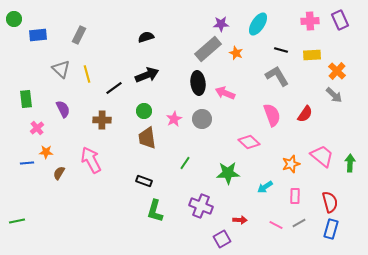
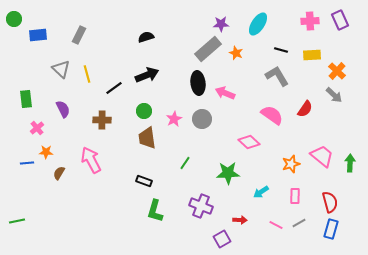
red semicircle at (305, 114): moved 5 px up
pink semicircle at (272, 115): rotated 35 degrees counterclockwise
cyan arrow at (265, 187): moved 4 px left, 5 px down
